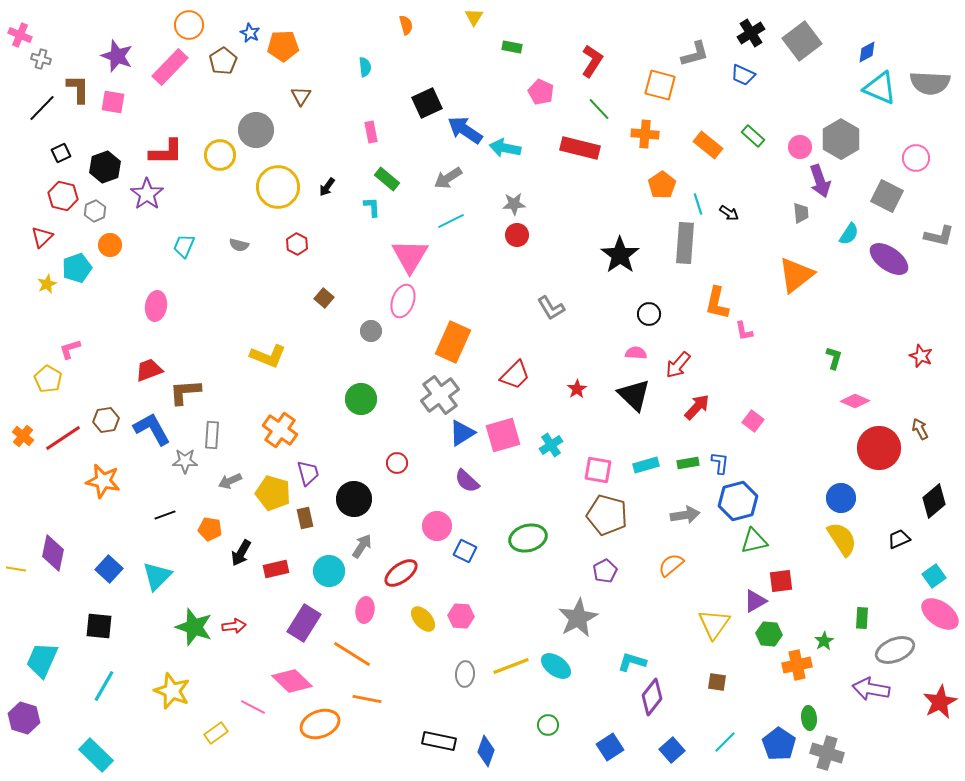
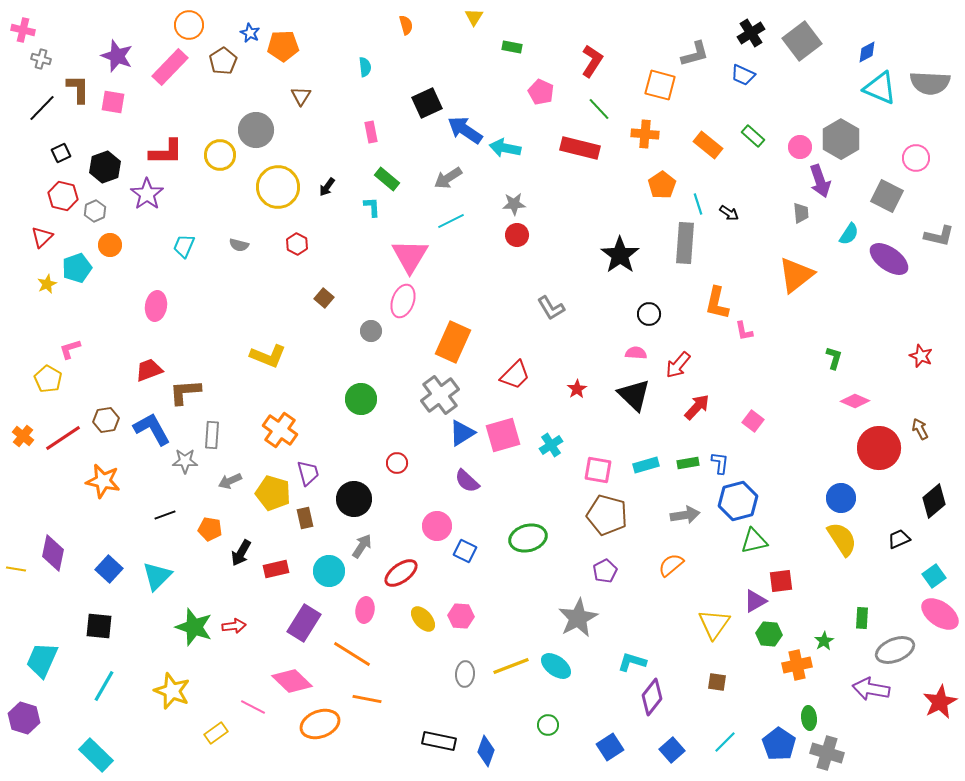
pink cross at (20, 35): moved 3 px right, 5 px up; rotated 10 degrees counterclockwise
